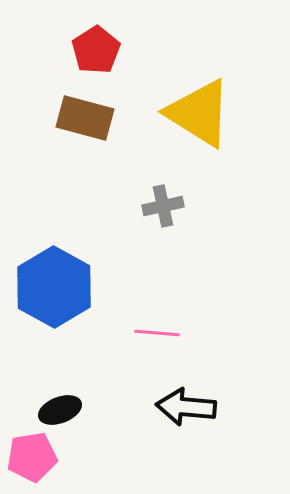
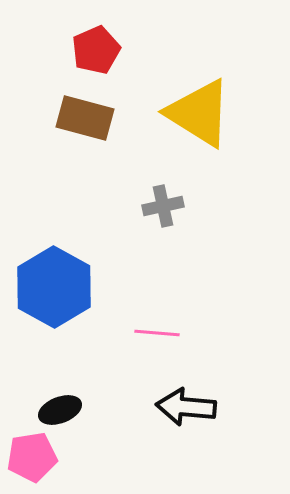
red pentagon: rotated 9 degrees clockwise
